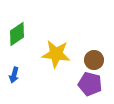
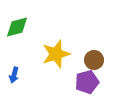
green diamond: moved 7 px up; rotated 20 degrees clockwise
yellow star: rotated 24 degrees counterclockwise
purple pentagon: moved 3 px left, 2 px up; rotated 30 degrees counterclockwise
